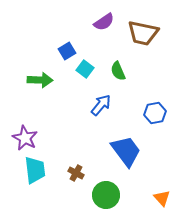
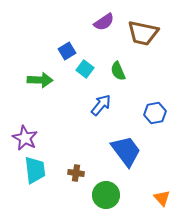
brown cross: rotated 21 degrees counterclockwise
